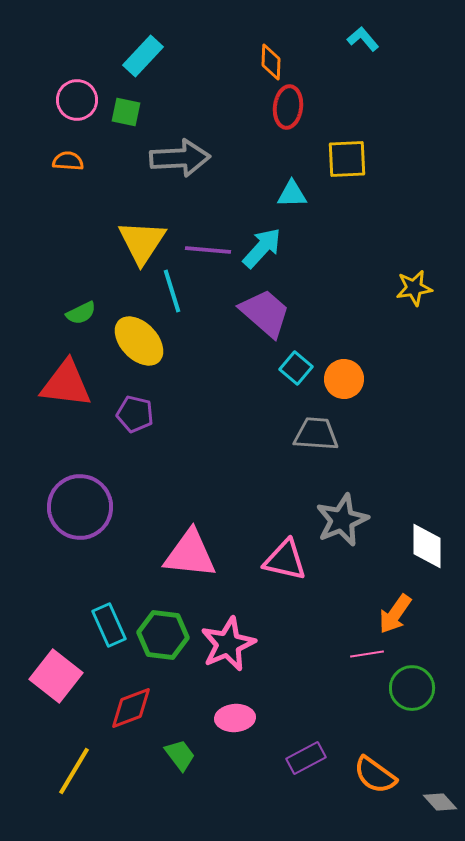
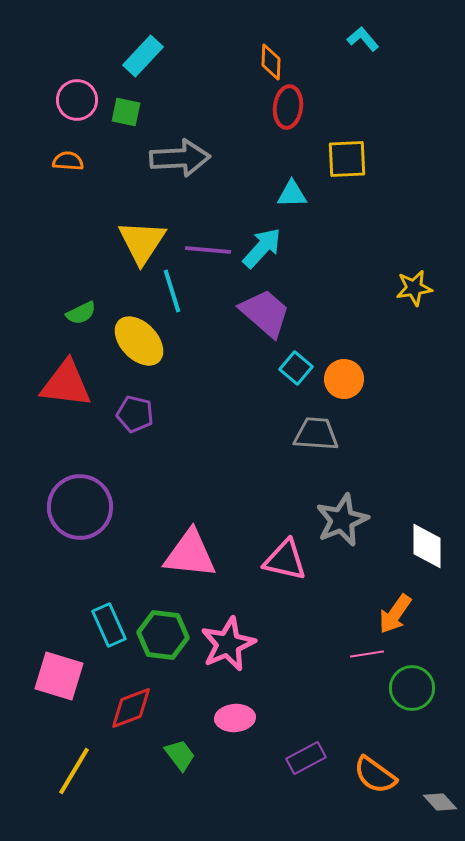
pink square at (56, 676): moved 3 px right; rotated 21 degrees counterclockwise
